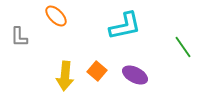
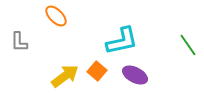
cyan L-shape: moved 3 px left, 15 px down
gray L-shape: moved 5 px down
green line: moved 5 px right, 2 px up
yellow arrow: rotated 132 degrees counterclockwise
